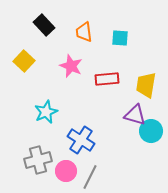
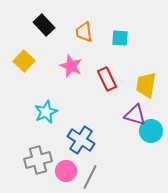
red rectangle: rotated 70 degrees clockwise
